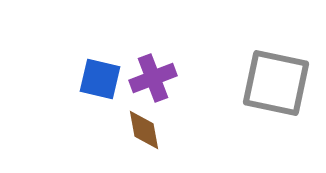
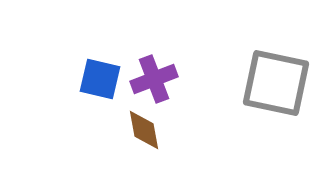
purple cross: moved 1 px right, 1 px down
